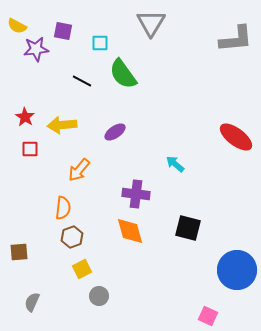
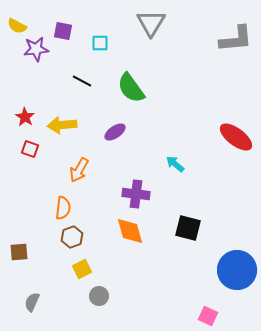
green semicircle: moved 8 px right, 14 px down
red square: rotated 18 degrees clockwise
orange arrow: rotated 10 degrees counterclockwise
